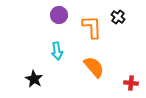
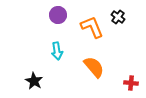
purple circle: moved 1 px left
orange L-shape: rotated 20 degrees counterclockwise
black star: moved 2 px down
